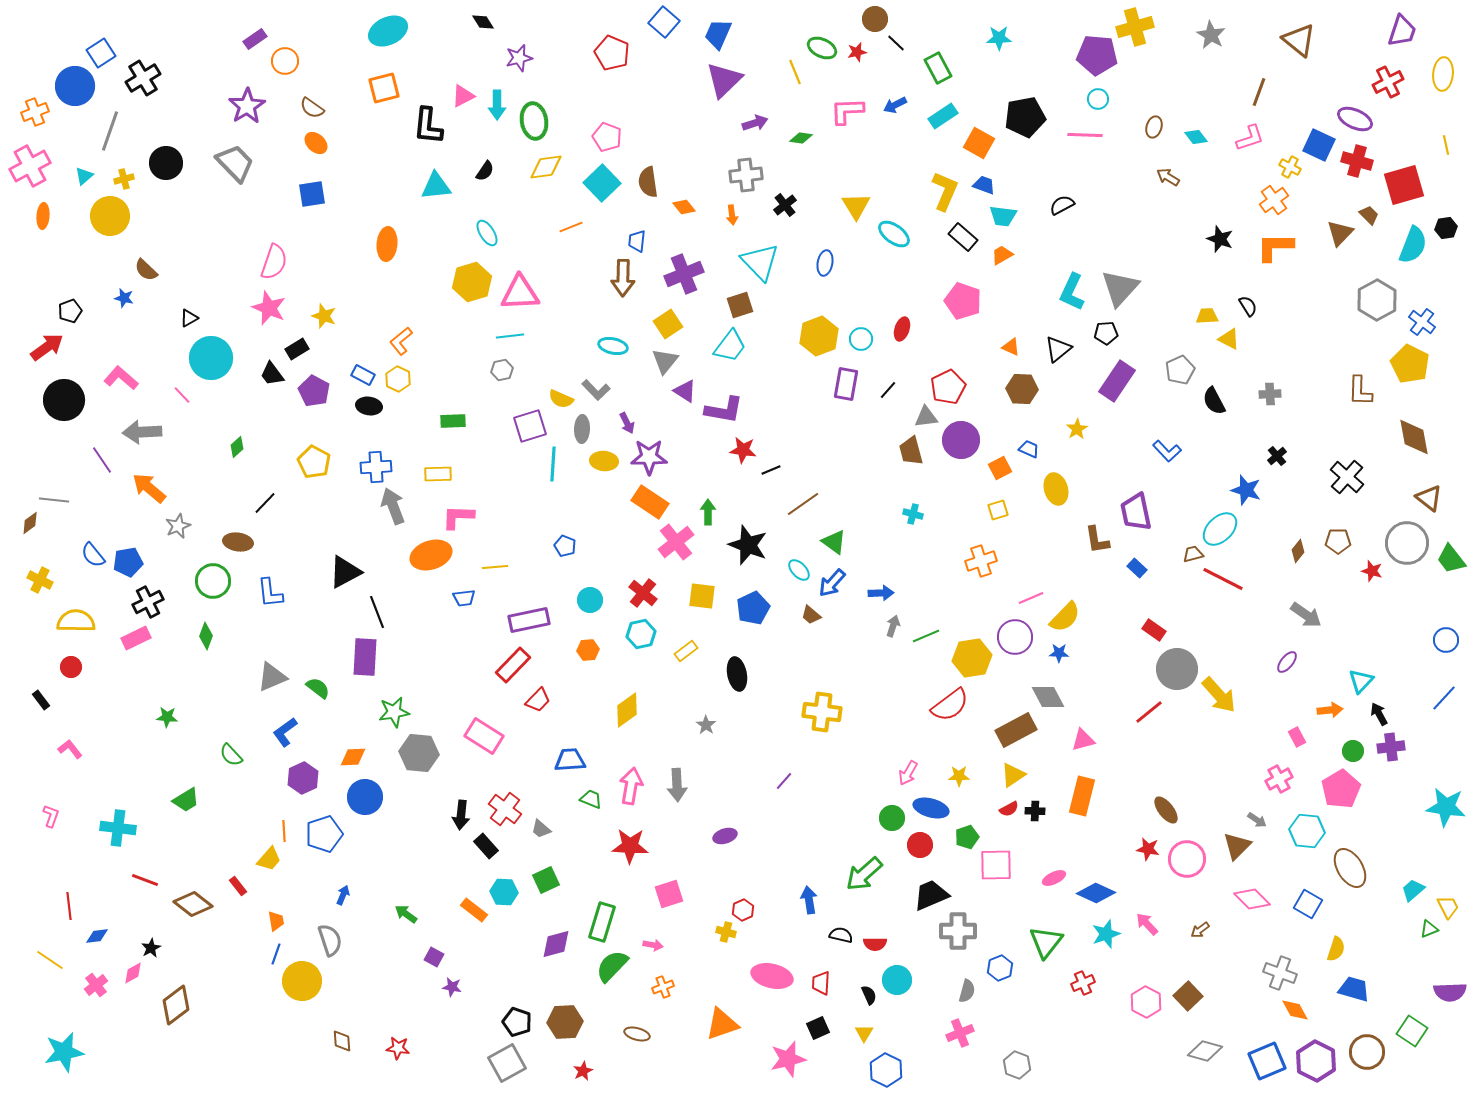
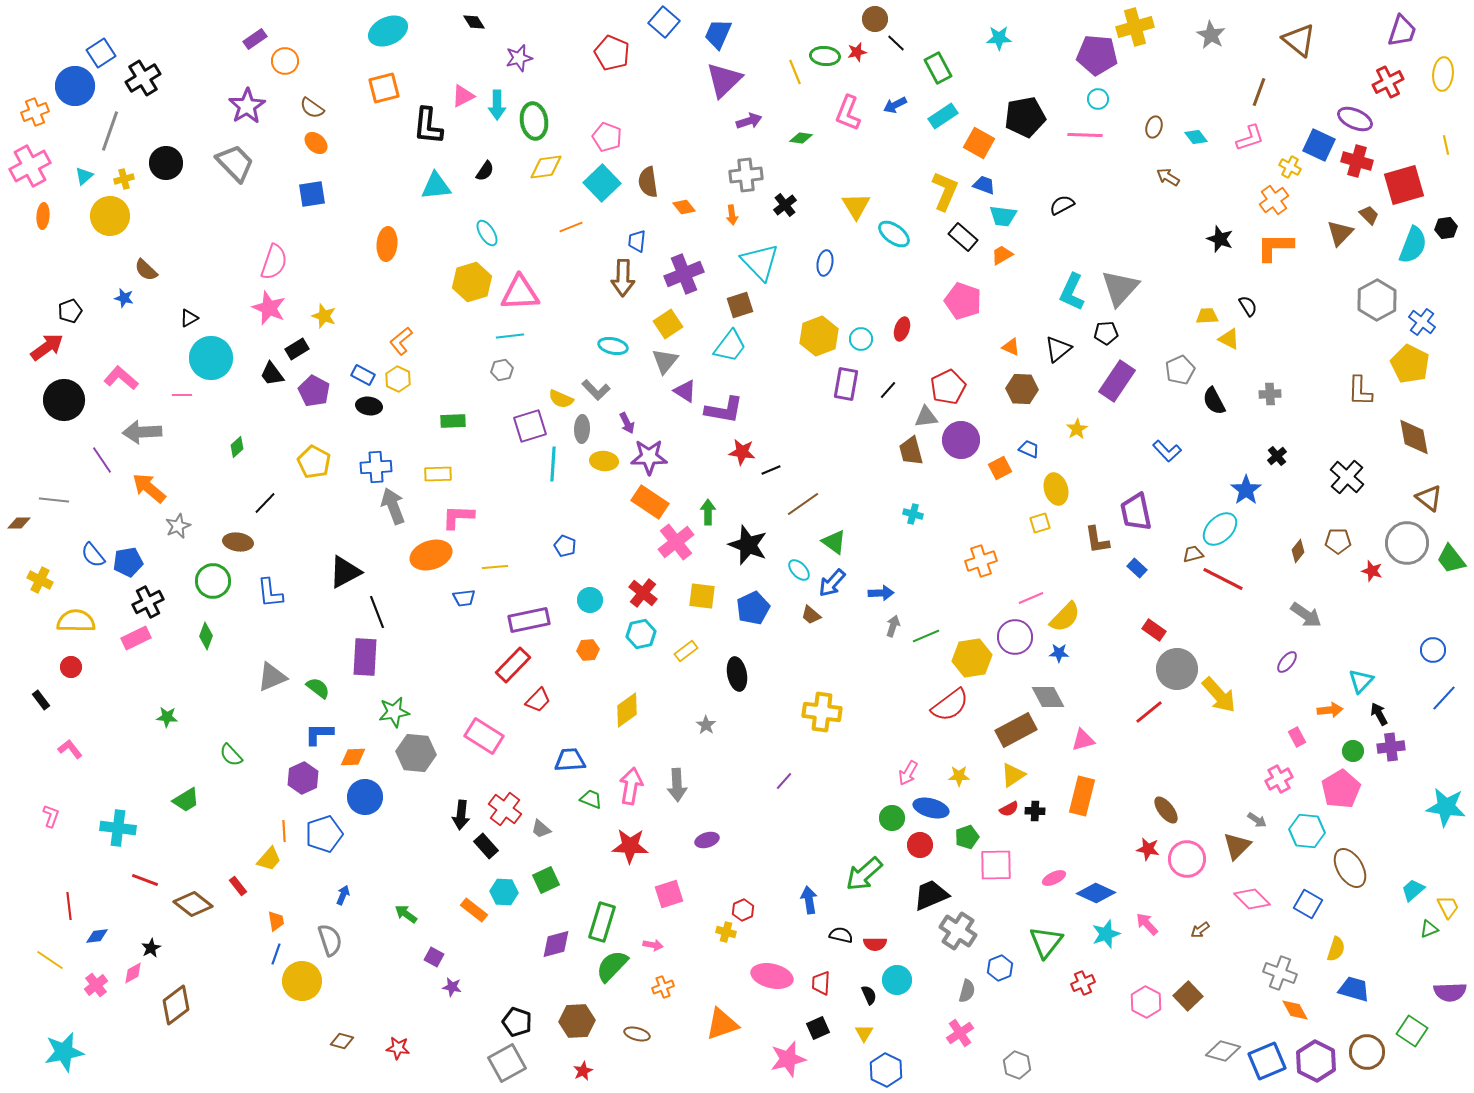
black diamond at (483, 22): moved 9 px left
green ellipse at (822, 48): moved 3 px right, 8 px down; rotated 20 degrees counterclockwise
pink L-shape at (847, 111): moved 1 px right, 2 px down; rotated 66 degrees counterclockwise
purple arrow at (755, 123): moved 6 px left, 2 px up
pink line at (182, 395): rotated 48 degrees counterclockwise
red star at (743, 450): moved 1 px left, 2 px down
blue star at (1246, 490): rotated 20 degrees clockwise
yellow square at (998, 510): moved 42 px right, 13 px down
brown diamond at (30, 523): moved 11 px left; rotated 35 degrees clockwise
blue circle at (1446, 640): moved 13 px left, 10 px down
blue L-shape at (285, 732): moved 34 px right, 2 px down; rotated 36 degrees clockwise
gray hexagon at (419, 753): moved 3 px left
purple ellipse at (725, 836): moved 18 px left, 4 px down
gray cross at (958, 931): rotated 33 degrees clockwise
brown hexagon at (565, 1022): moved 12 px right, 1 px up
pink cross at (960, 1033): rotated 12 degrees counterclockwise
brown diamond at (342, 1041): rotated 70 degrees counterclockwise
gray diamond at (1205, 1051): moved 18 px right
